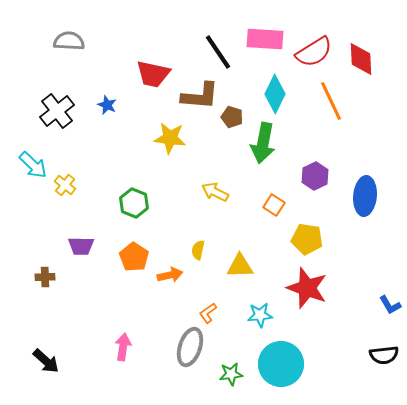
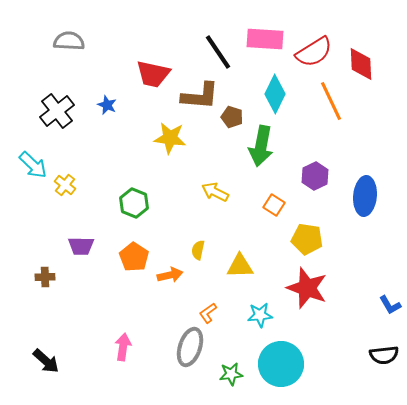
red diamond: moved 5 px down
green arrow: moved 2 px left, 3 px down
